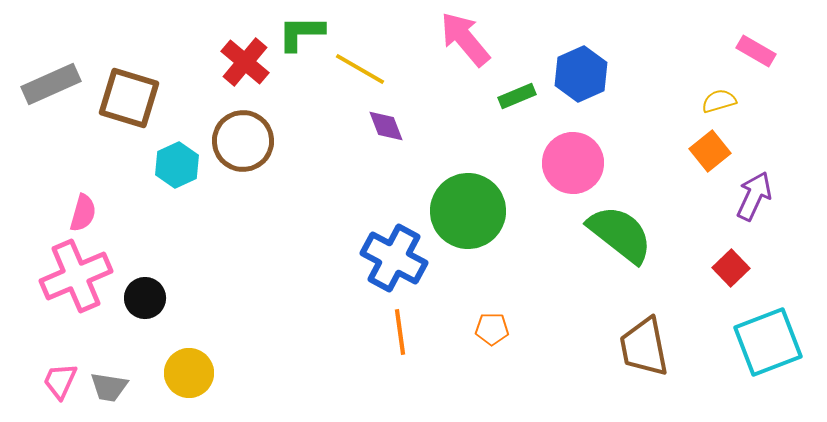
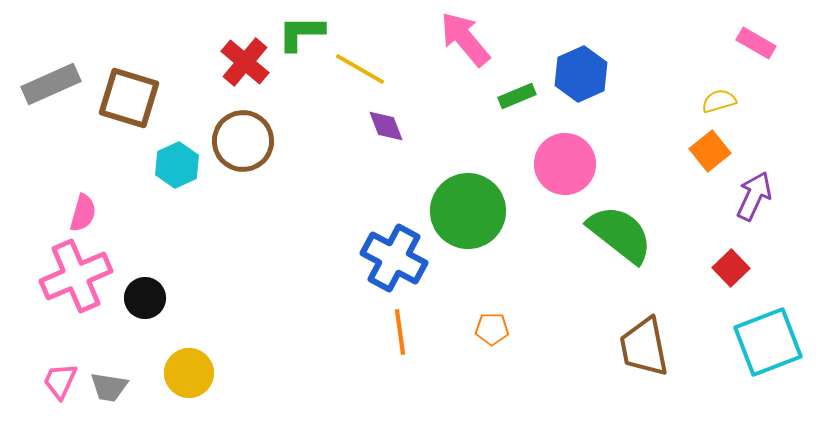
pink rectangle: moved 8 px up
pink circle: moved 8 px left, 1 px down
